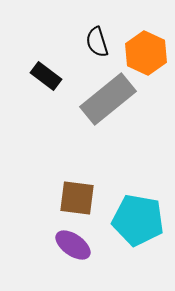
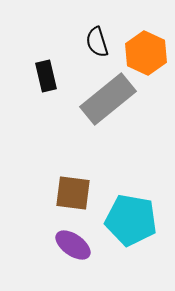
black rectangle: rotated 40 degrees clockwise
brown square: moved 4 px left, 5 px up
cyan pentagon: moved 7 px left
